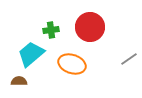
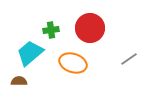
red circle: moved 1 px down
cyan trapezoid: moved 1 px left, 1 px up
orange ellipse: moved 1 px right, 1 px up
